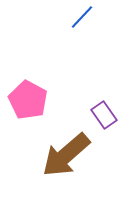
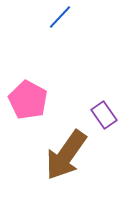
blue line: moved 22 px left
brown arrow: rotated 14 degrees counterclockwise
